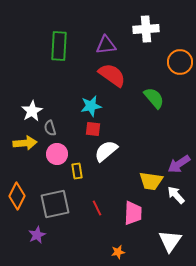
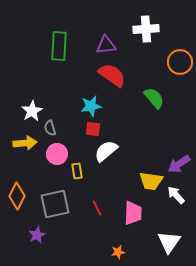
white triangle: moved 1 px left, 1 px down
